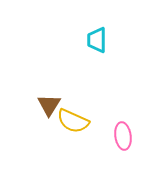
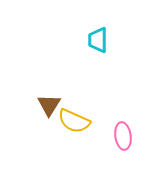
cyan trapezoid: moved 1 px right
yellow semicircle: moved 1 px right
